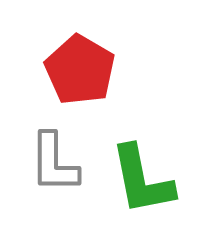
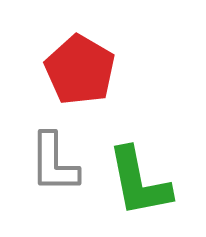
green L-shape: moved 3 px left, 2 px down
